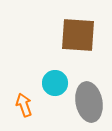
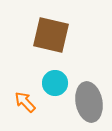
brown square: moved 27 px left; rotated 9 degrees clockwise
orange arrow: moved 1 px right, 3 px up; rotated 25 degrees counterclockwise
